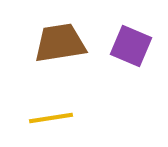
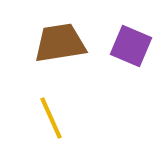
yellow line: rotated 75 degrees clockwise
